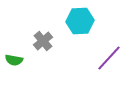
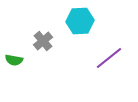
purple line: rotated 8 degrees clockwise
